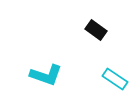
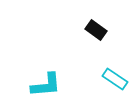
cyan L-shape: moved 10 px down; rotated 24 degrees counterclockwise
